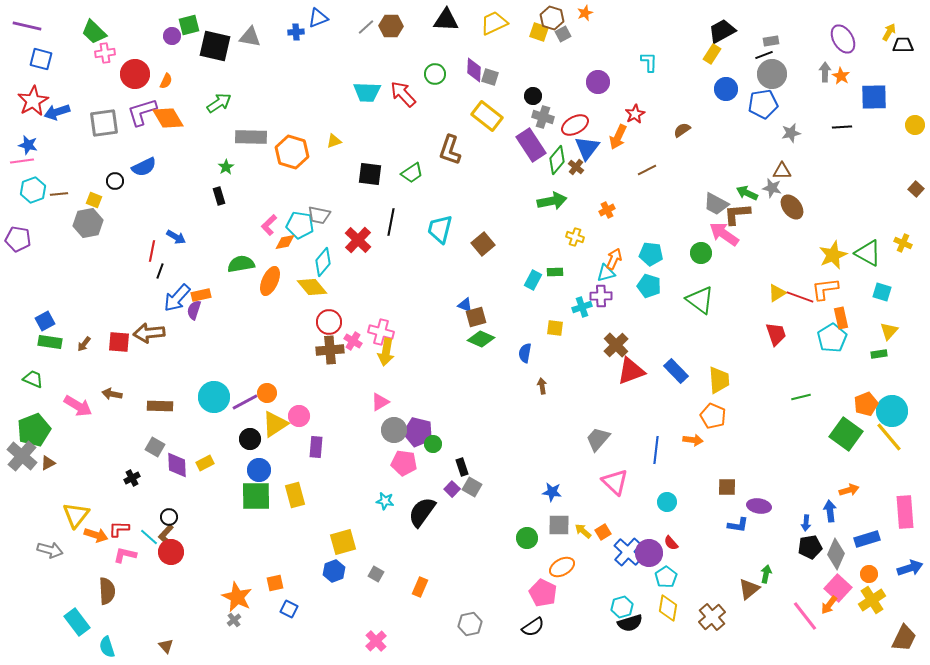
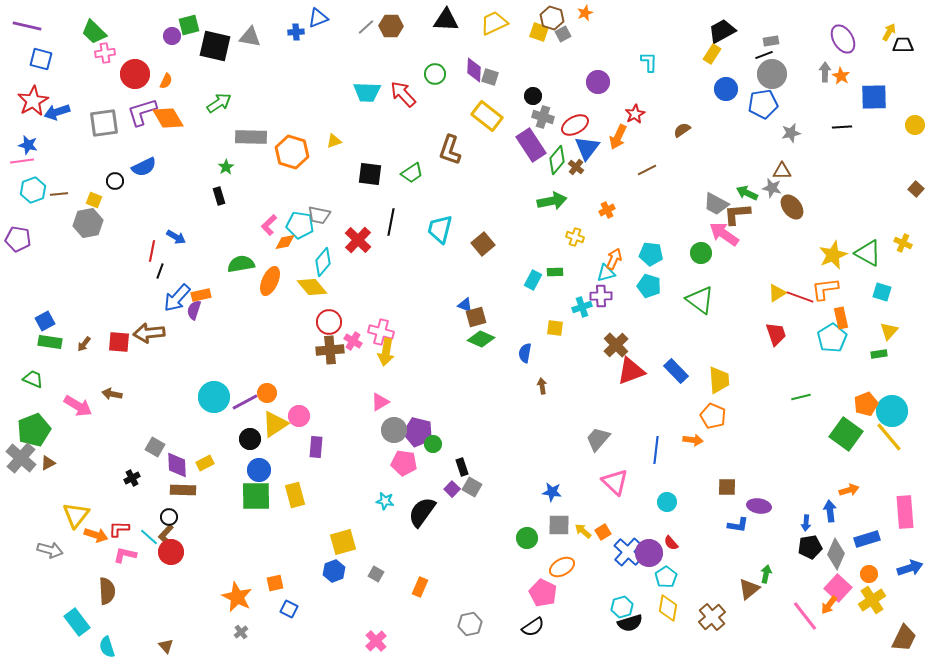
brown rectangle at (160, 406): moved 23 px right, 84 px down
gray cross at (22, 456): moved 1 px left, 2 px down
gray cross at (234, 620): moved 7 px right, 12 px down
